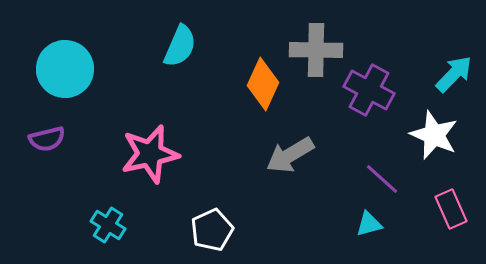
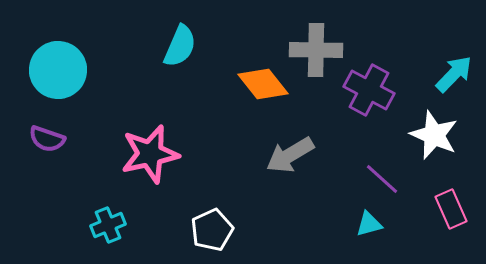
cyan circle: moved 7 px left, 1 px down
orange diamond: rotated 63 degrees counterclockwise
purple semicircle: rotated 33 degrees clockwise
cyan cross: rotated 36 degrees clockwise
